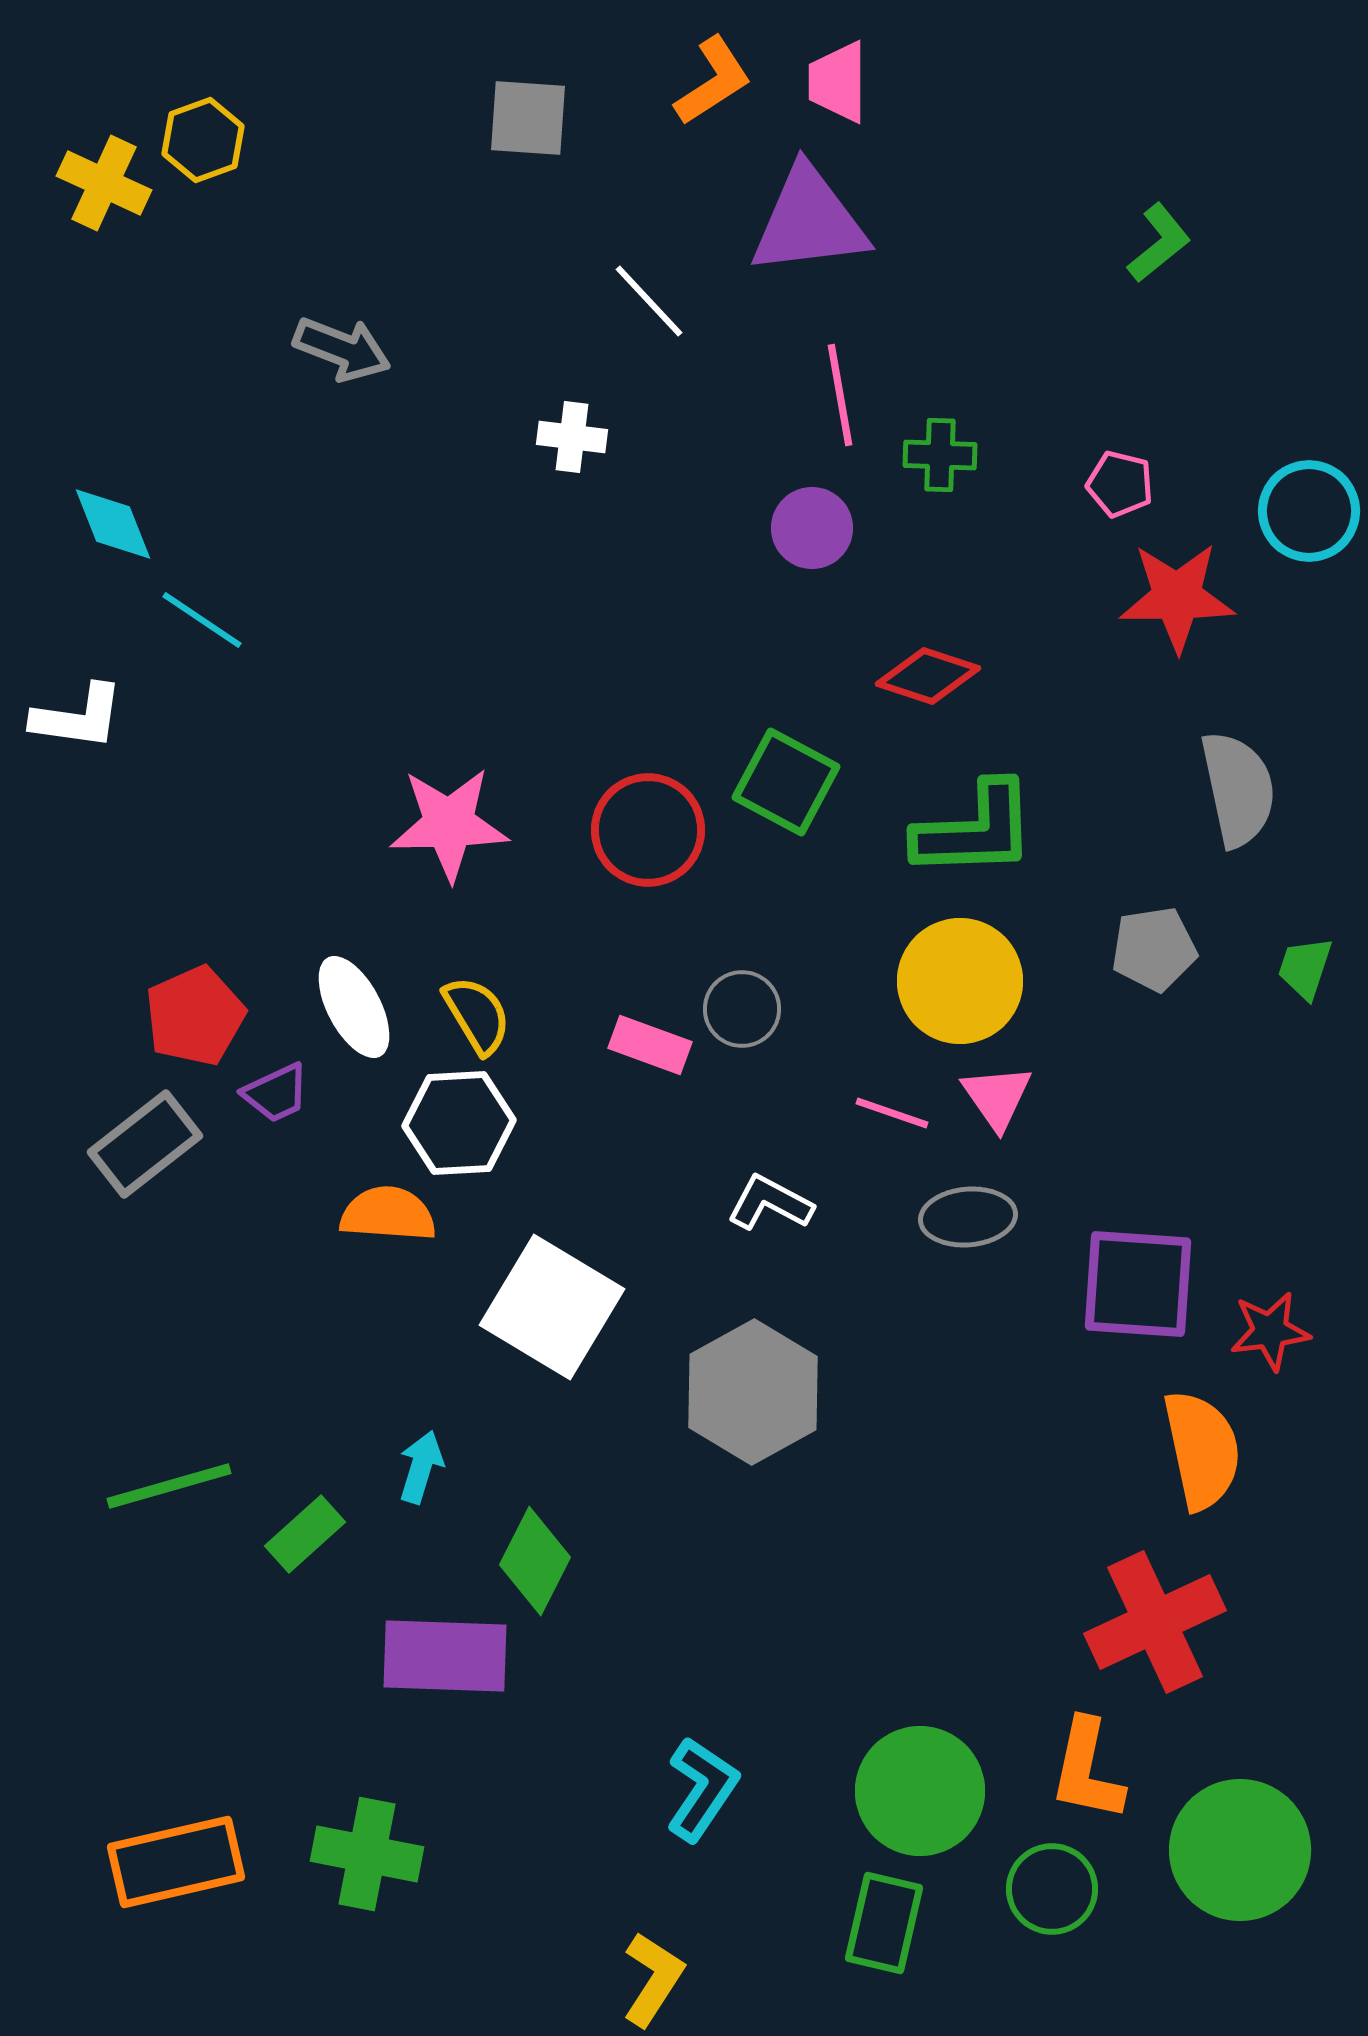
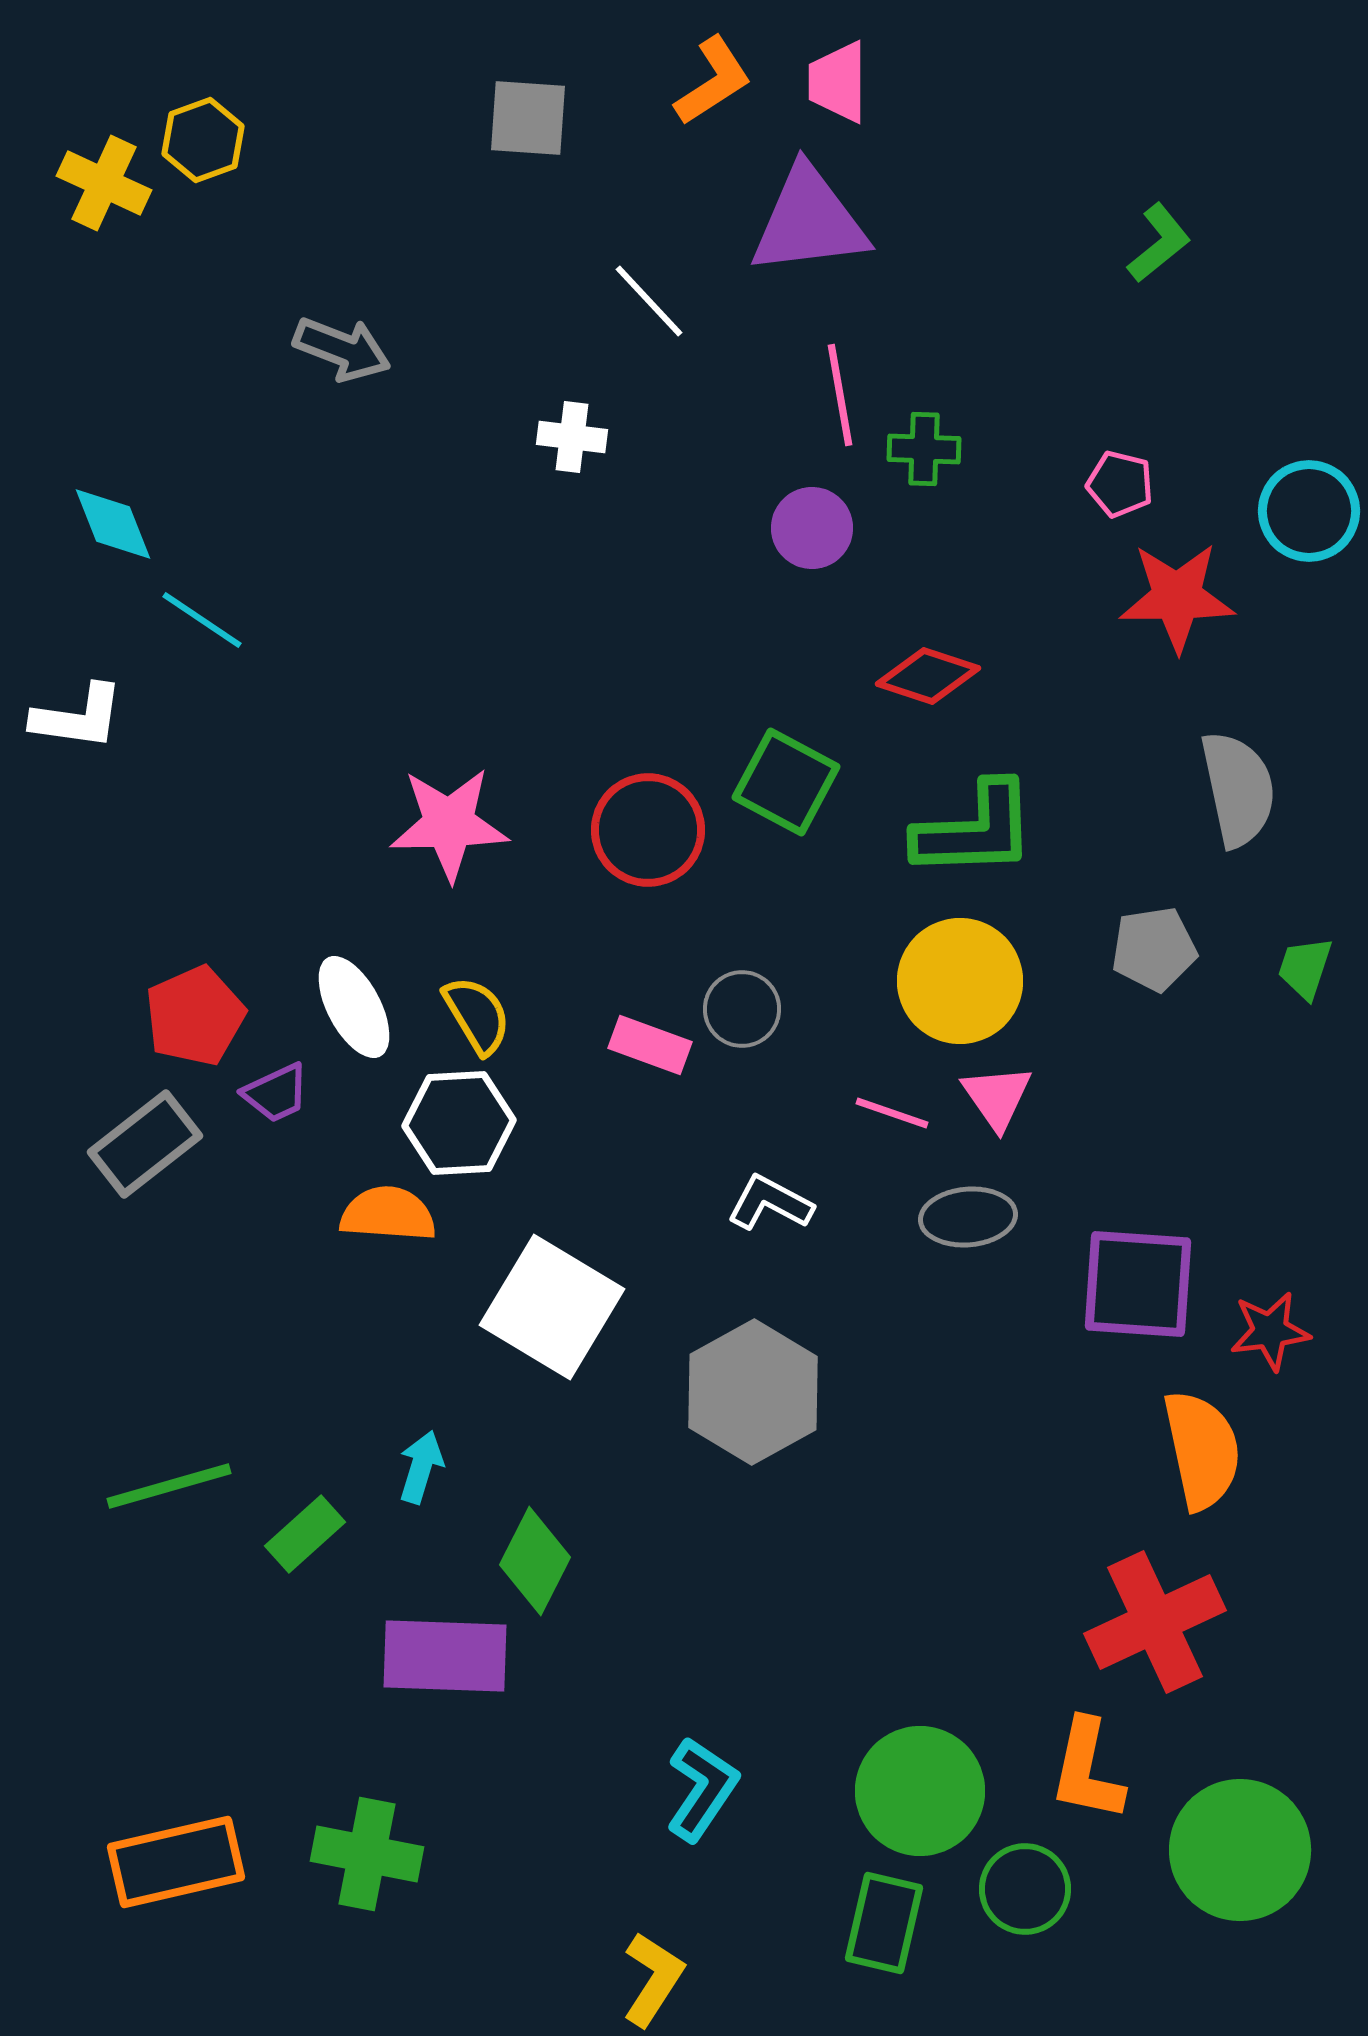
green cross at (940, 455): moved 16 px left, 6 px up
green circle at (1052, 1889): moved 27 px left
